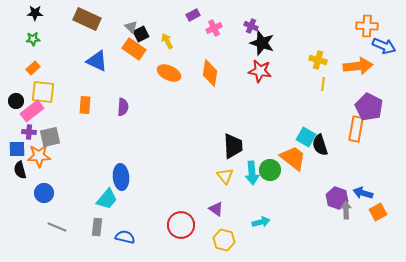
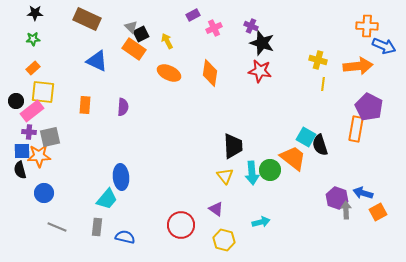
blue square at (17, 149): moved 5 px right, 2 px down
